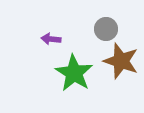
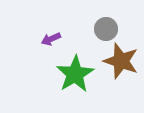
purple arrow: rotated 30 degrees counterclockwise
green star: moved 1 px right, 1 px down; rotated 9 degrees clockwise
